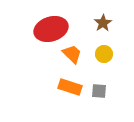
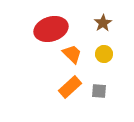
orange rectangle: rotated 60 degrees counterclockwise
